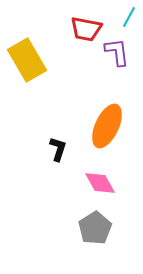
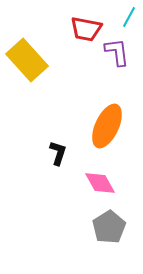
yellow rectangle: rotated 12 degrees counterclockwise
black L-shape: moved 4 px down
gray pentagon: moved 14 px right, 1 px up
